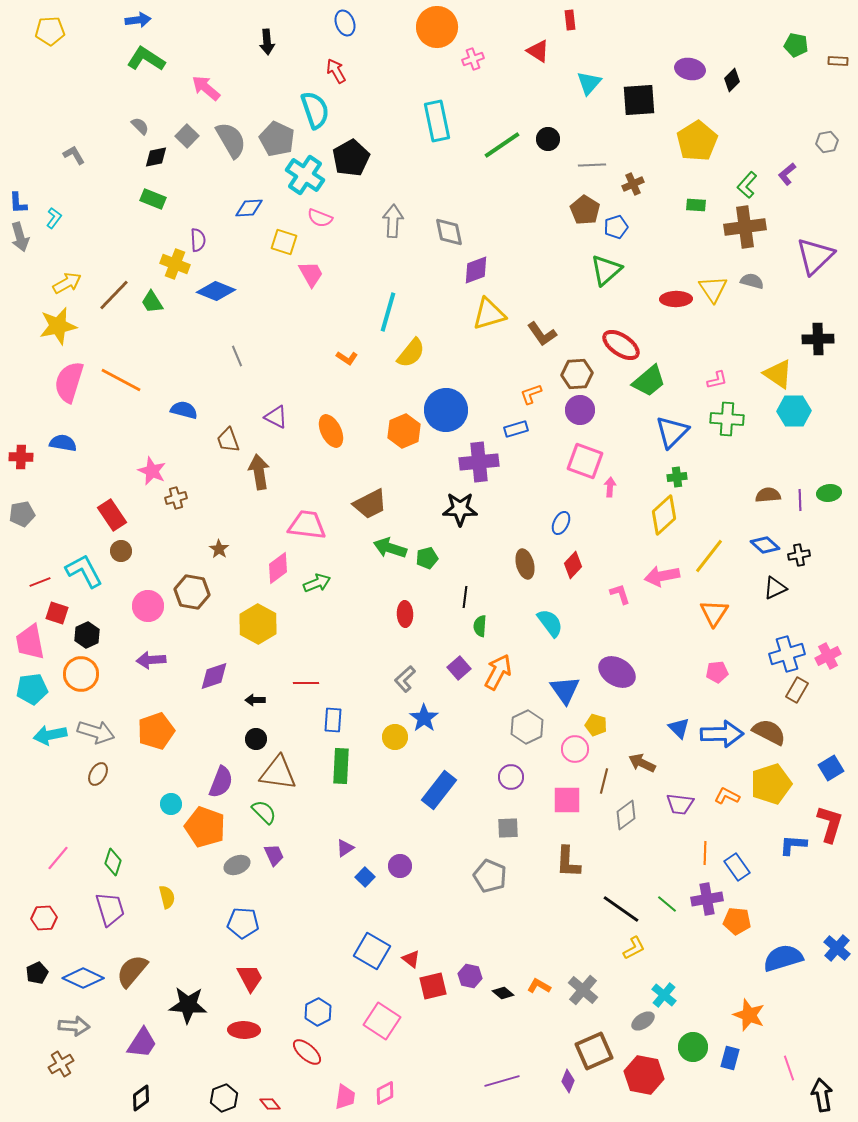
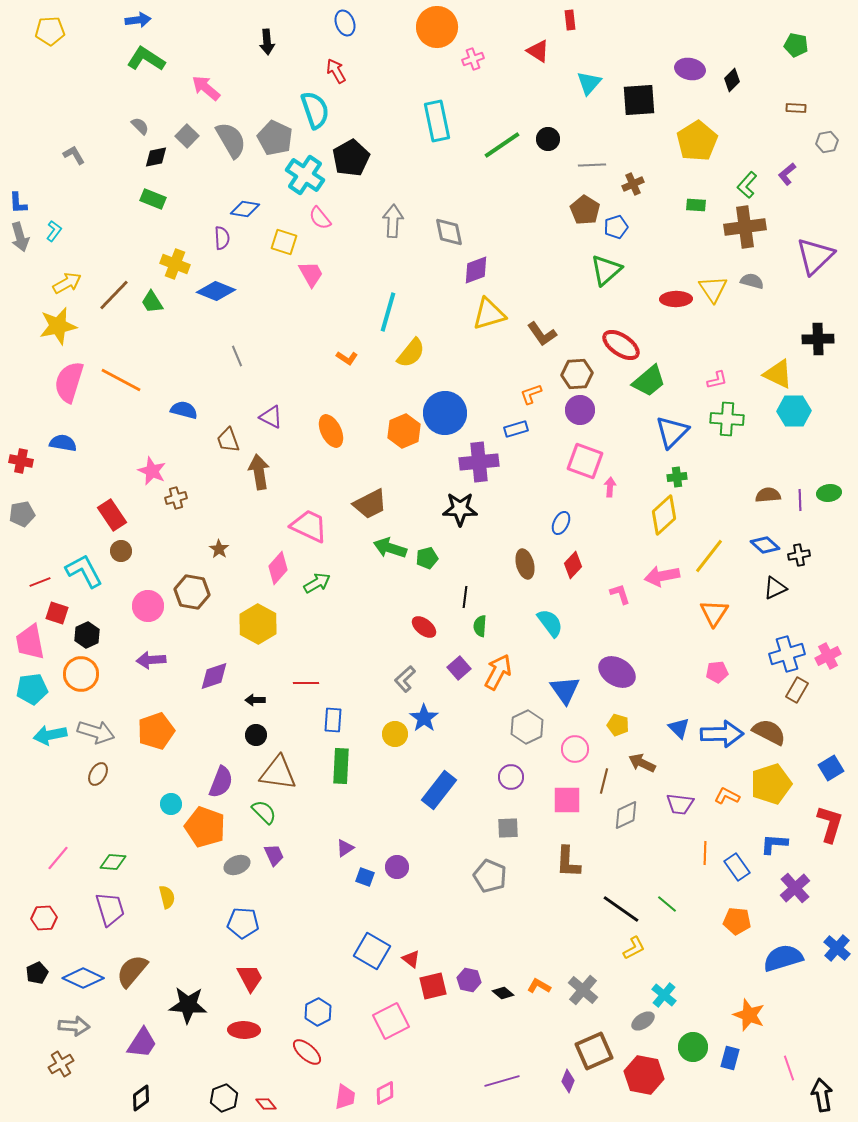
brown rectangle at (838, 61): moved 42 px left, 47 px down
gray pentagon at (277, 139): moved 2 px left, 1 px up
blue diamond at (249, 208): moved 4 px left, 1 px down; rotated 12 degrees clockwise
cyan L-shape at (54, 218): moved 13 px down
pink semicircle at (320, 218): rotated 30 degrees clockwise
purple semicircle at (198, 240): moved 24 px right, 2 px up
yellow triangle at (778, 374): rotated 8 degrees counterclockwise
blue circle at (446, 410): moved 1 px left, 3 px down
purple triangle at (276, 417): moved 5 px left
red cross at (21, 457): moved 4 px down; rotated 10 degrees clockwise
pink trapezoid at (307, 525): moved 2 px right, 1 px down; rotated 18 degrees clockwise
pink diamond at (278, 568): rotated 12 degrees counterclockwise
green arrow at (317, 583): rotated 8 degrees counterclockwise
red ellipse at (405, 614): moved 19 px right, 13 px down; rotated 50 degrees counterclockwise
yellow pentagon at (596, 725): moved 22 px right
yellow circle at (395, 737): moved 3 px up
black circle at (256, 739): moved 4 px up
gray diamond at (626, 815): rotated 12 degrees clockwise
blue L-shape at (793, 845): moved 19 px left, 1 px up
green diamond at (113, 862): rotated 76 degrees clockwise
purple circle at (400, 866): moved 3 px left, 1 px down
blue square at (365, 877): rotated 24 degrees counterclockwise
purple cross at (707, 899): moved 88 px right, 11 px up; rotated 32 degrees counterclockwise
purple hexagon at (470, 976): moved 1 px left, 4 px down
pink square at (382, 1021): moved 9 px right; rotated 30 degrees clockwise
red diamond at (270, 1104): moved 4 px left
